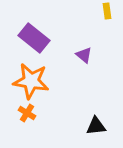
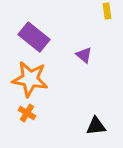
purple rectangle: moved 1 px up
orange star: moved 1 px left, 2 px up
